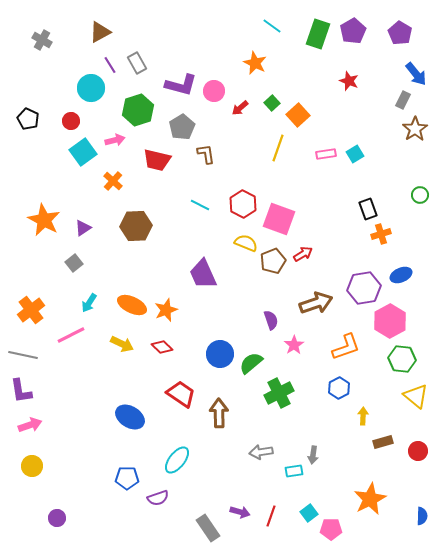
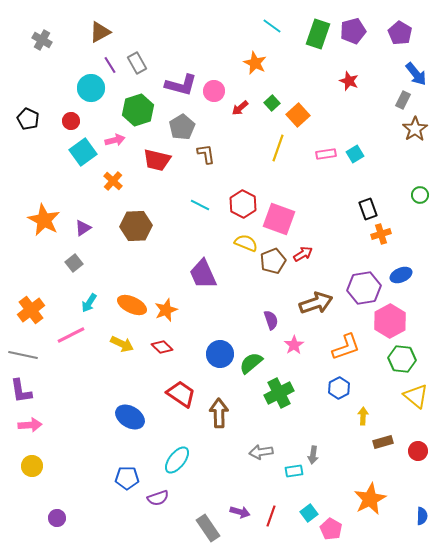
purple pentagon at (353, 31): rotated 15 degrees clockwise
pink arrow at (30, 425): rotated 15 degrees clockwise
pink pentagon at (331, 529): rotated 30 degrees clockwise
